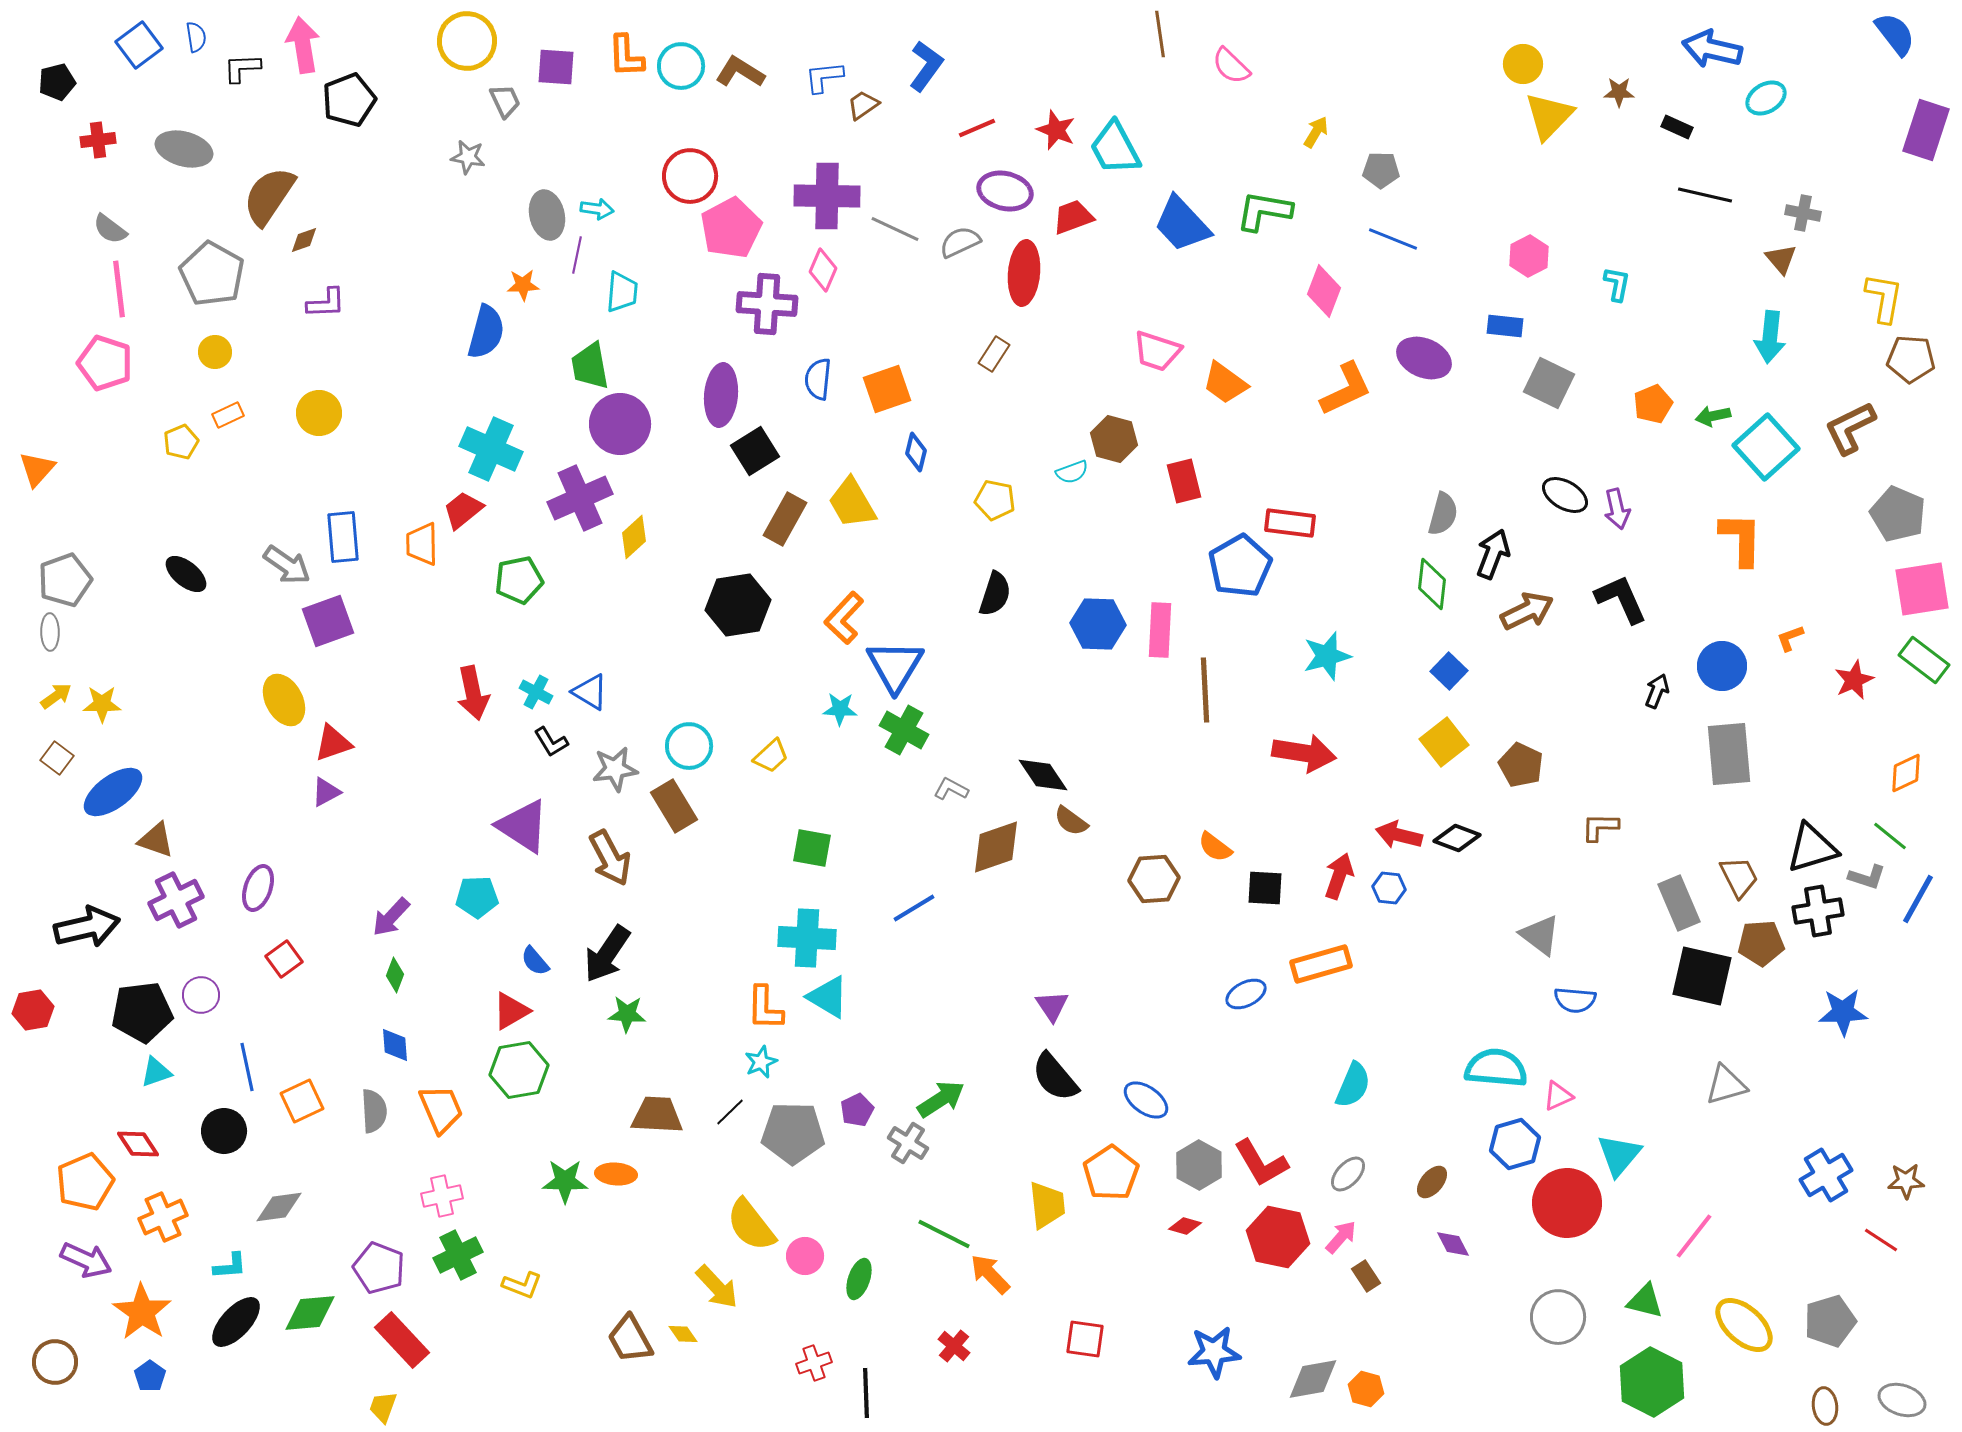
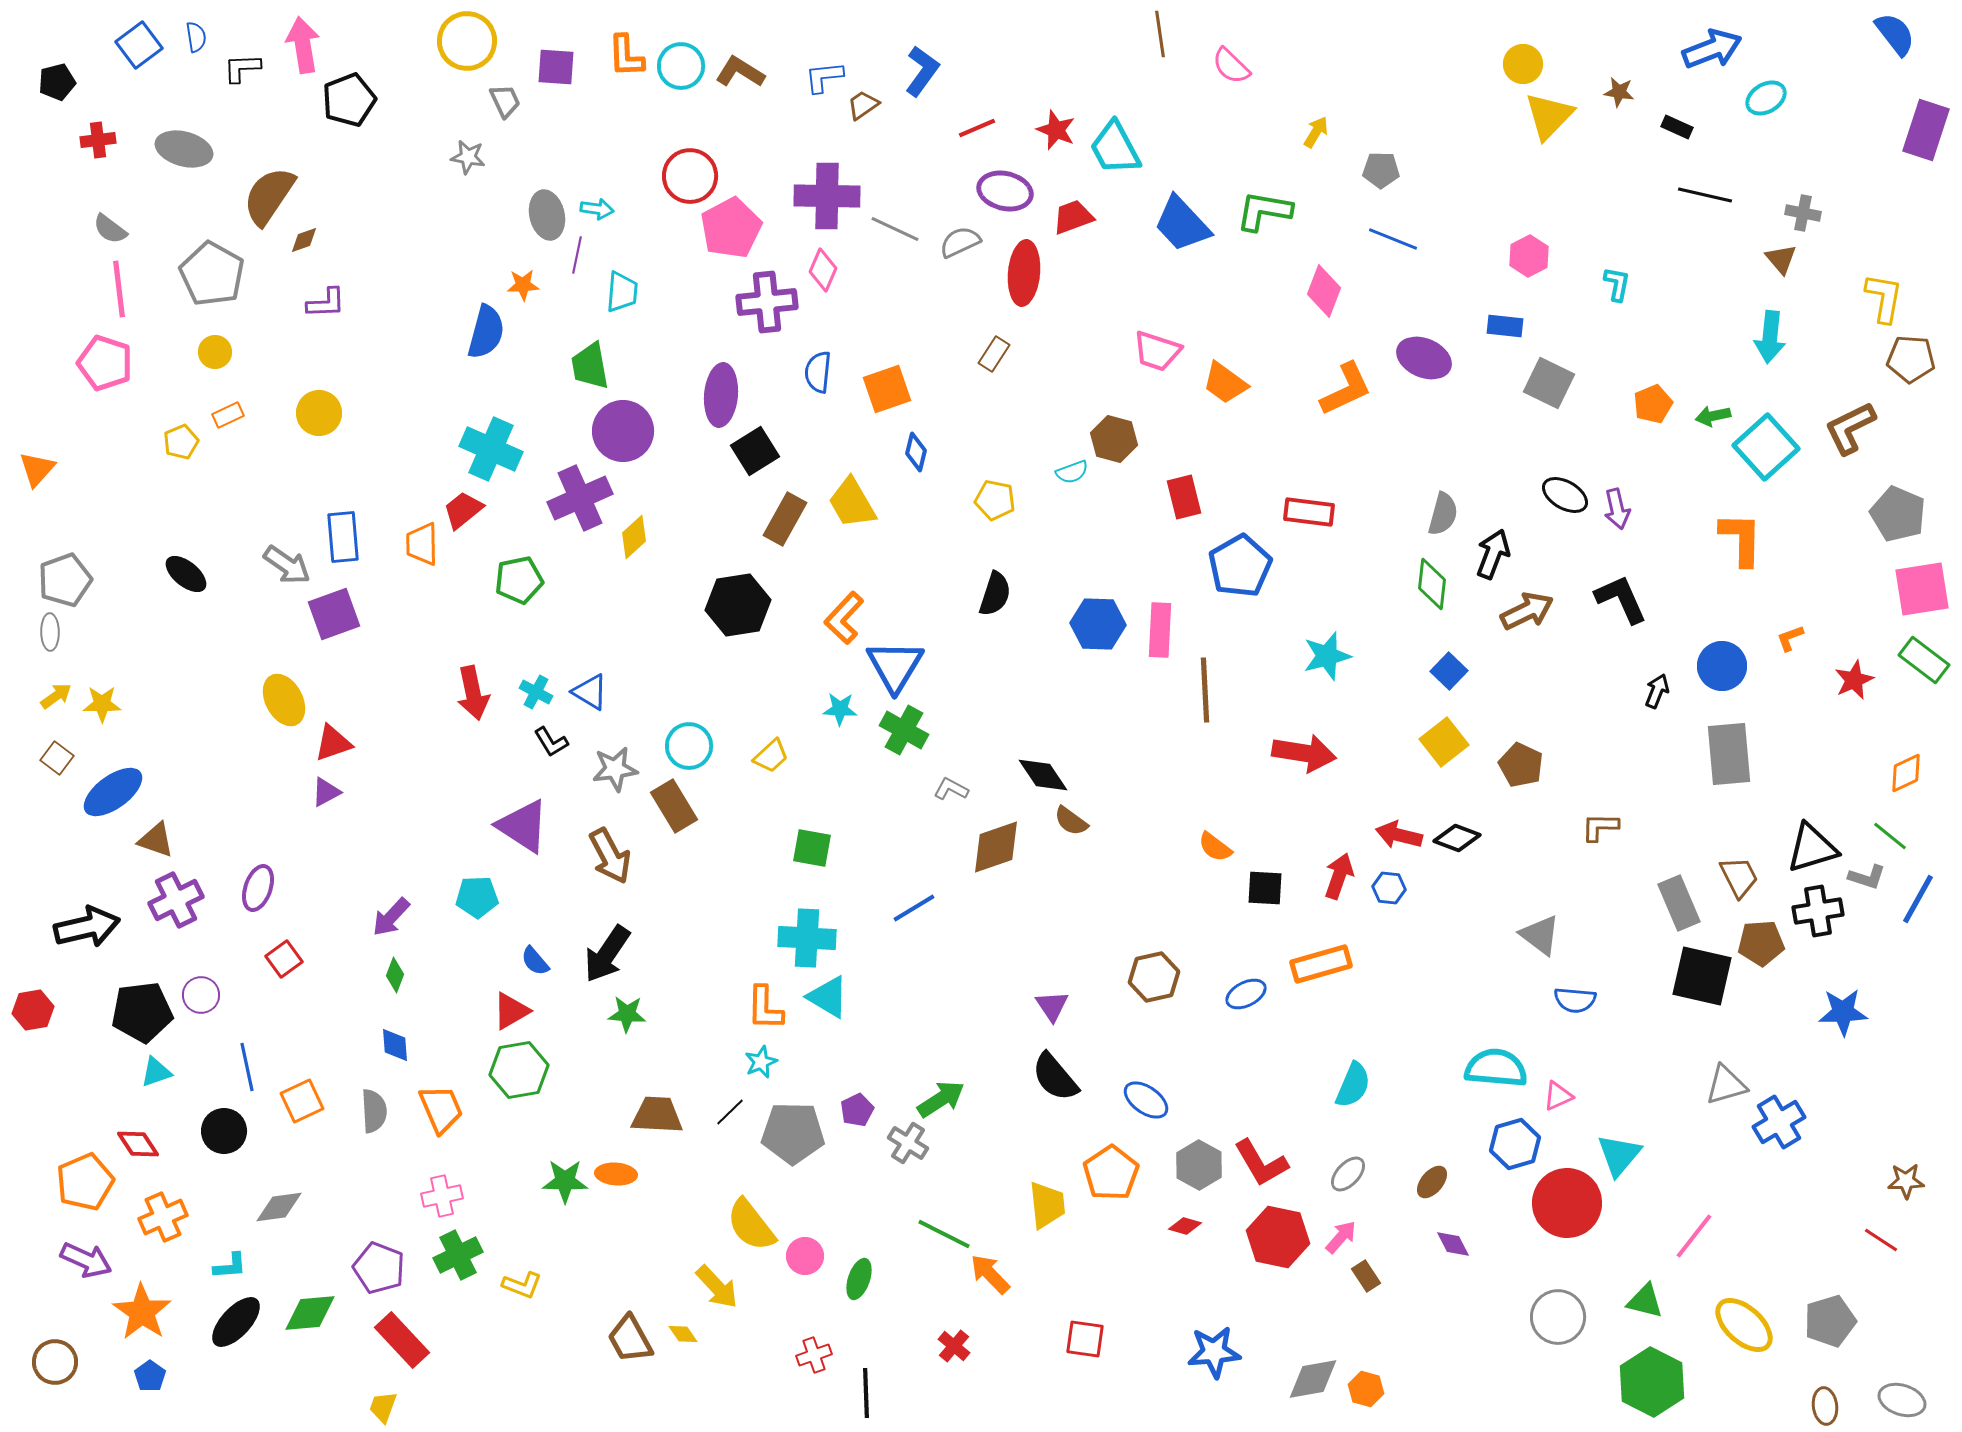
blue arrow at (1712, 49): rotated 146 degrees clockwise
blue L-shape at (926, 66): moved 4 px left, 5 px down
brown star at (1619, 92): rotated 8 degrees clockwise
purple cross at (767, 304): moved 2 px up; rotated 10 degrees counterclockwise
blue semicircle at (818, 379): moved 7 px up
purple circle at (620, 424): moved 3 px right, 7 px down
red rectangle at (1184, 481): moved 16 px down
red rectangle at (1290, 523): moved 19 px right, 11 px up
purple square at (328, 621): moved 6 px right, 7 px up
brown arrow at (610, 858): moved 2 px up
brown hexagon at (1154, 879): moved 98 px down; rotated 9 degrees counterclockwise
blue cross at (1826, 1175): moved 47 px left, 53 px up
red cross at (814, 1363): moved 8 px up
